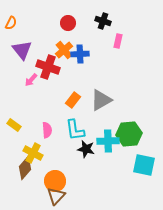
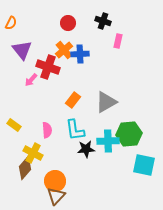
gray triangle: moved 5 px right, 2 px down
black star: rotated 18 degrees counterclockwise
